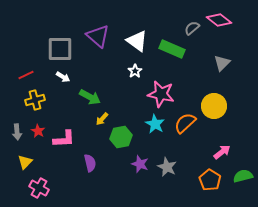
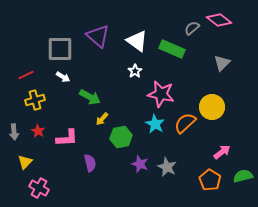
yellow circle: moved 2 px left, 1 px down
gray arrow: moved 3 px left
pink L-shape: moved 3 px right, 1 px up
